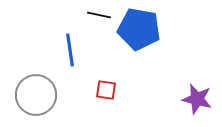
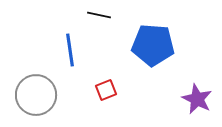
blue pentagon: moved 14 px right, 16 px down; rotated 6 degrees counterclockwise
red square: rotated 30 degrees counterclockwise
purple star: rotated 12 degrees clockwise
